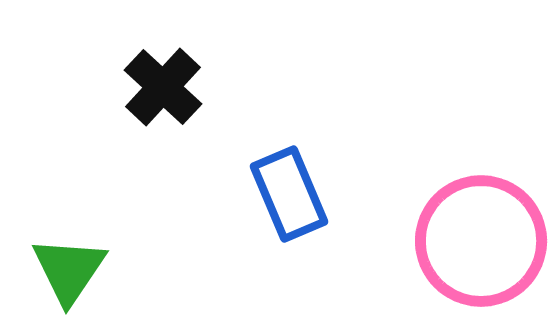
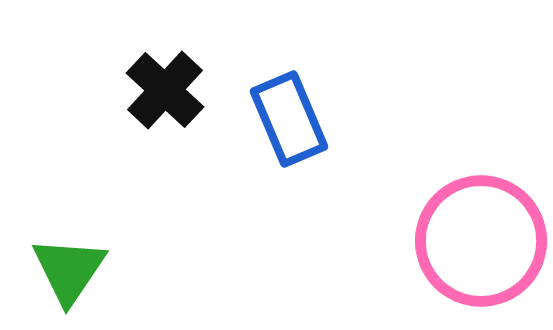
black cross: moved 2 px right, 3 px down
blue rectangle: moved 75 px up
